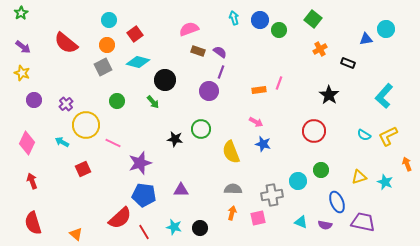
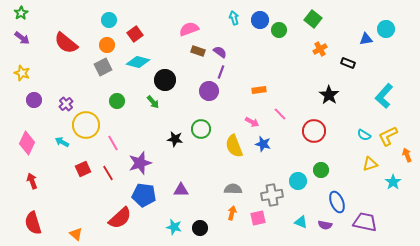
purple arrow at (23, 47): moved 1 px left, 9 px up
pink line at (279, 83): moved 1 px right, 31 px down; rotated 64 degrees counterclockwise
pink arrow at (256, 122): moved 4 px left
pink line at (113, 143): rotated 35 degrees clockwise
yellow semicircle at (231, 152): moved 3 px right, 6 px up
orange arrow at (407, 164): moved 9 px up
yellow triangle at (359, 177): moved 11 px right, 13 px up
cyan star at (385, 182): moved 8 px right; rotated 14 degrees clockwise
purple trapezoid at (363, 222): moved 2 px right
red line at (144, 232): moved 36 px left, 59 px up
